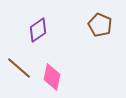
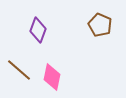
purple diamond: rotated 35 degrees counterclockwise
brown line: moved 2 px down
